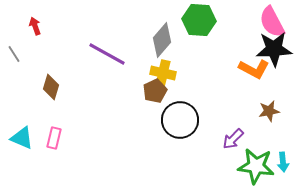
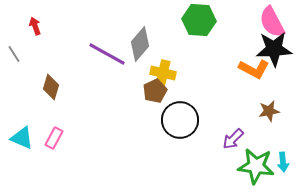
gray diamond: moved 22 px left, 4 px down
pink rectangle: rotated 15 degrees clockwise
